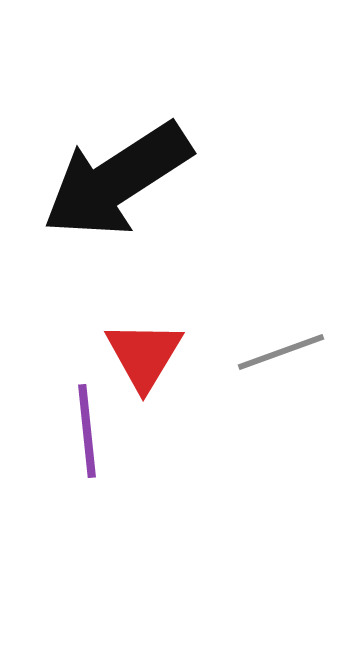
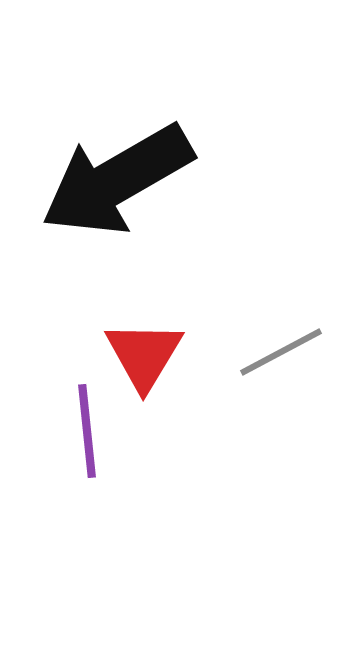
black arrow: rotated 3 degrees clockwise
gray line: rotated 8 degrees counterclockwise
